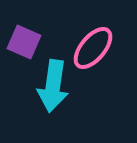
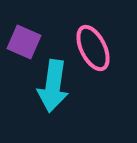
pink ellipse: rotated 66 degrees counterclockwise
